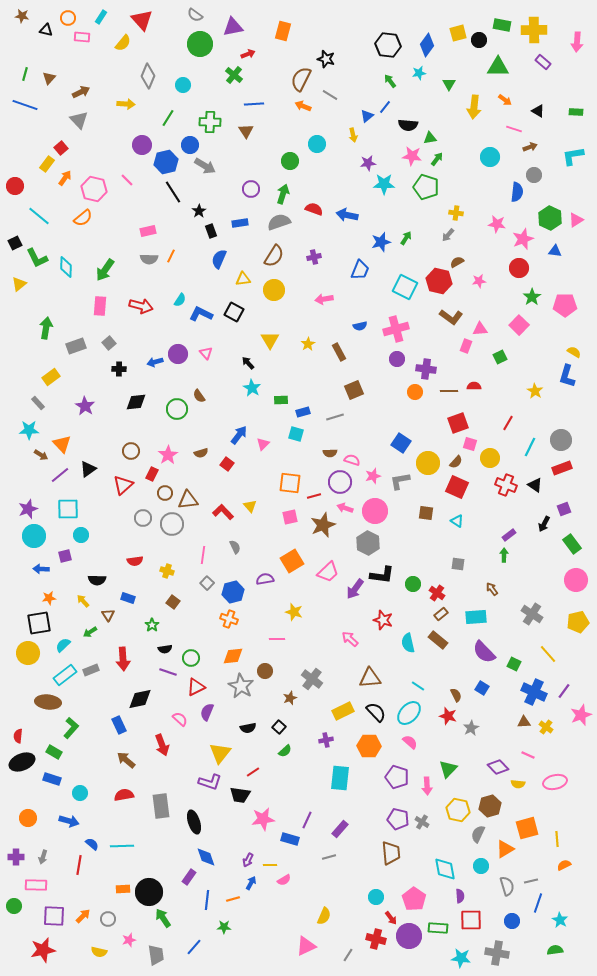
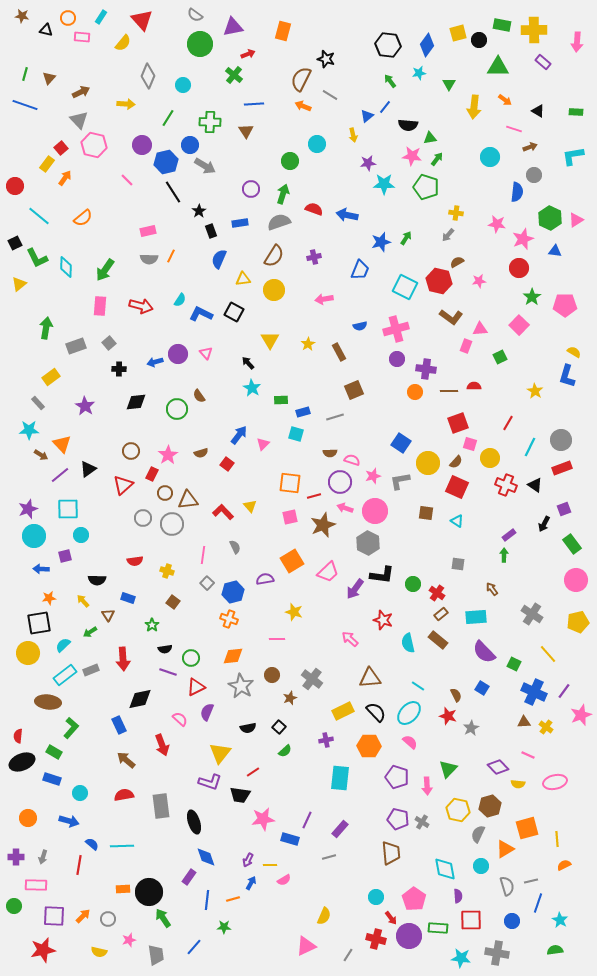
pink hexagon at (94, 189): moved 44 px up
brown circle at (265, 671): moved 7 px right, 4 px down
purple semicircle at (460, 896): moved 2 px left
